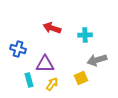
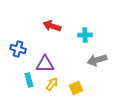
red arrow: moved 2 px up
yellow square: moved 5 px left, 10 px down
